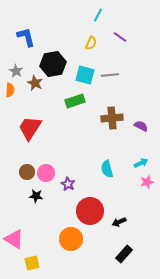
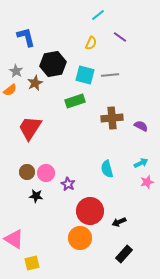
cyan line: rotated 24 degrees clockwise
brown star: rotated 21 degrees clockwise
orange semicircle: rotated 48 degrees clockwise
orange circle: moved 9 px right, 1 px up
